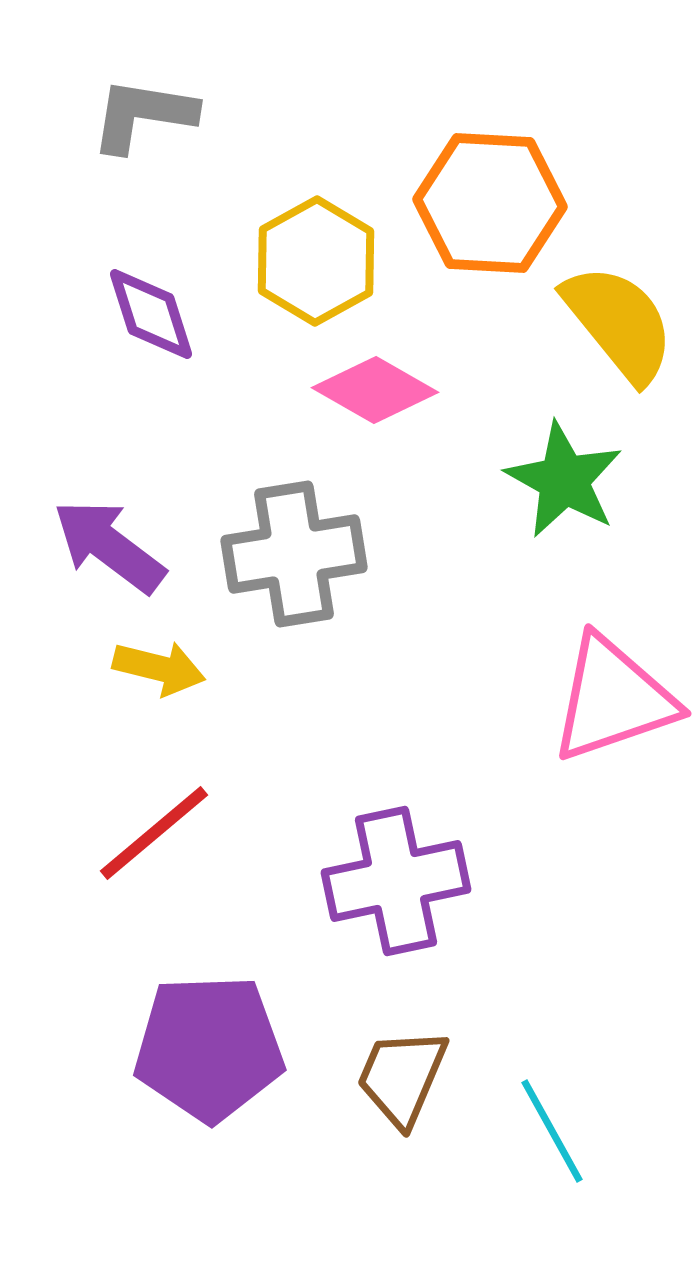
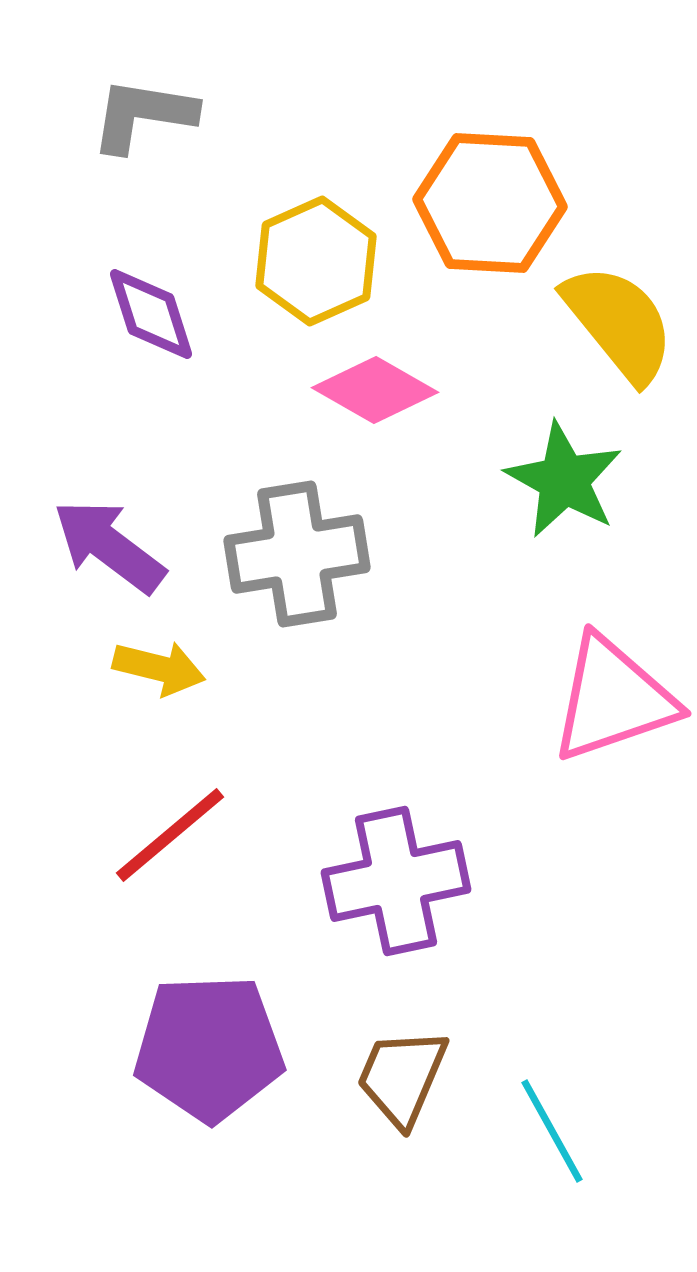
yellow hexagon: rotated 5 degrees clockwise
gray cross: moved 3 px right
red line: moved 16 px right, 2 px down
